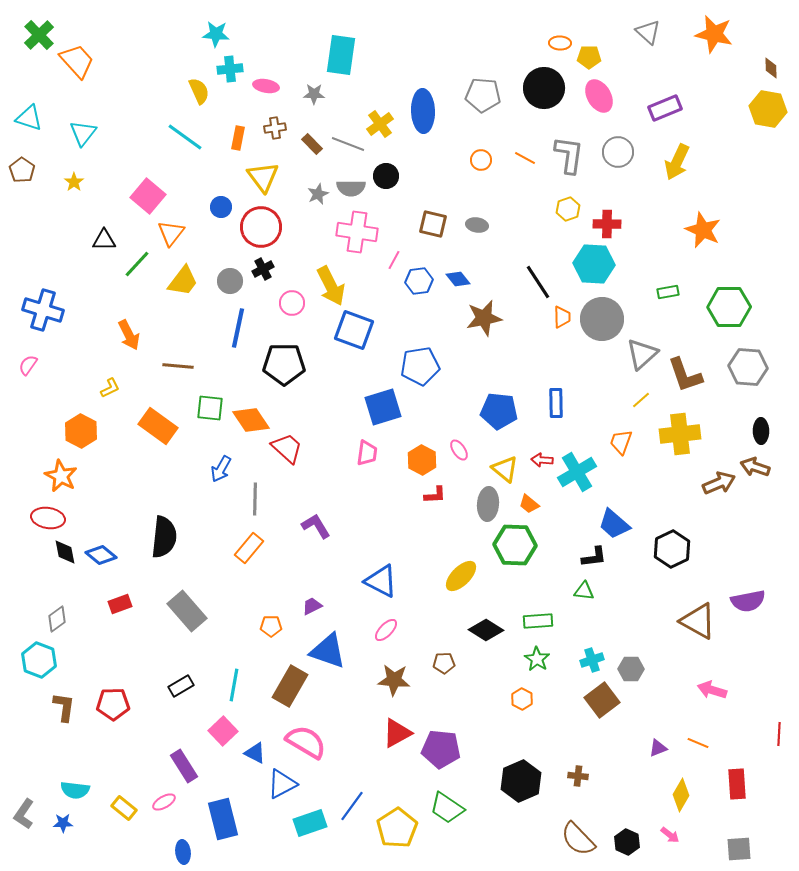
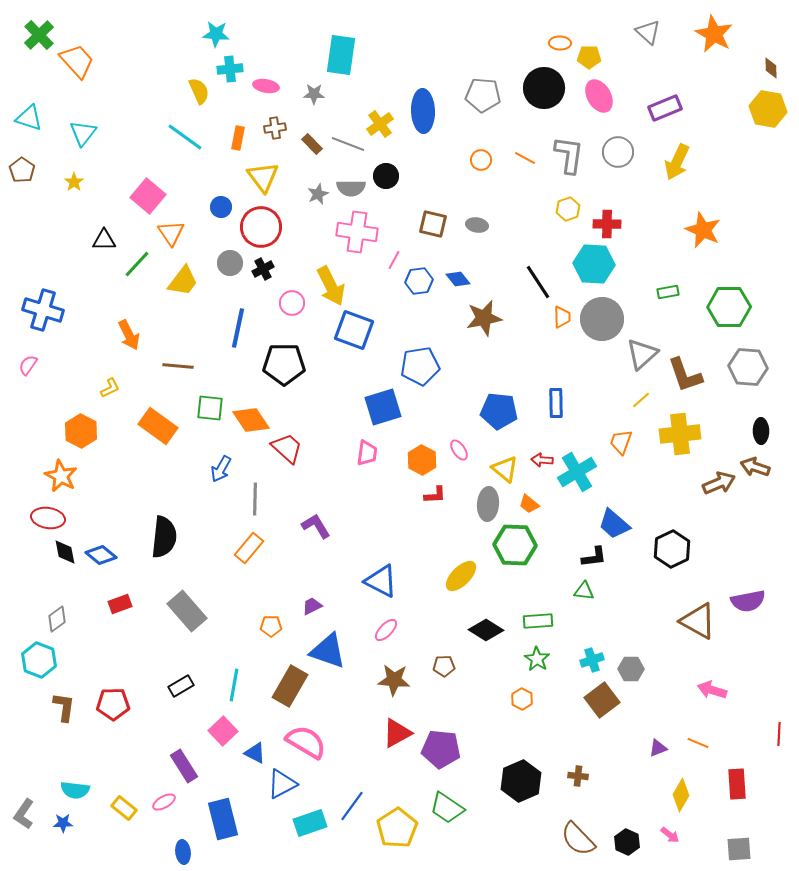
orange star at (714, 34): rotated 15 degrees clockwise
orange triangle at (171, 233): rotated 12 degrees counterclockwise
gray circle at (230, 281): moved 18 px up
brown pentagon at (444, 663): moved 3 px down
